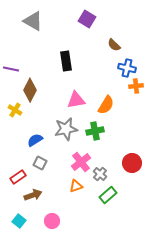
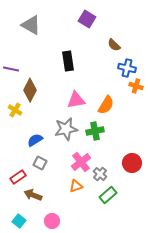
gray triangle: moved 2 px left, 4 px down
black rectangle: moved 2 px right
orange cross: rotated 24 degrees clockwise
brown arrow: rotated 138 degrees counterclockwise
